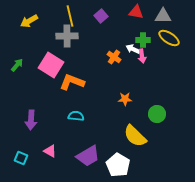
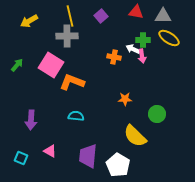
orange cross: rotated 24 degrees counterclockwise
purple trapezoid: rotated 125 degrees clockwise
